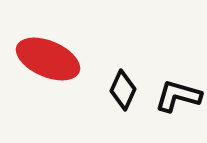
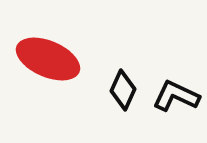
black L-shape: moved 2 px left; rotated 9 degrees clockwise
